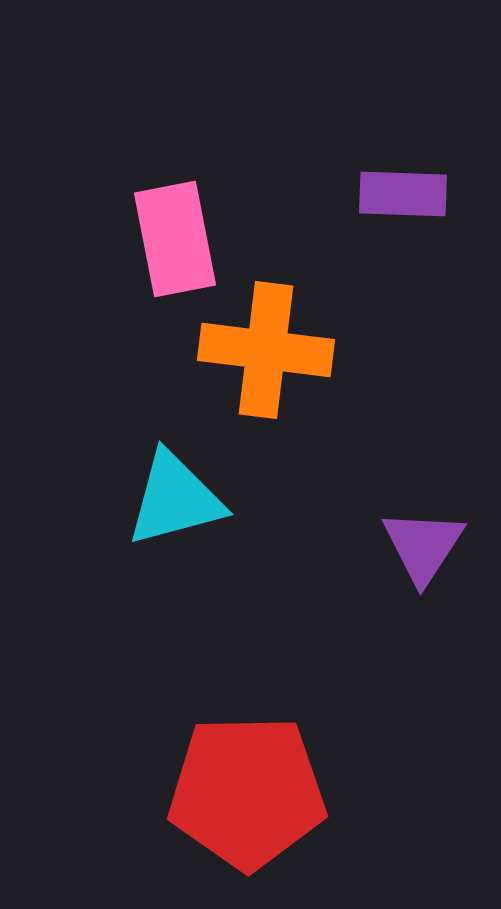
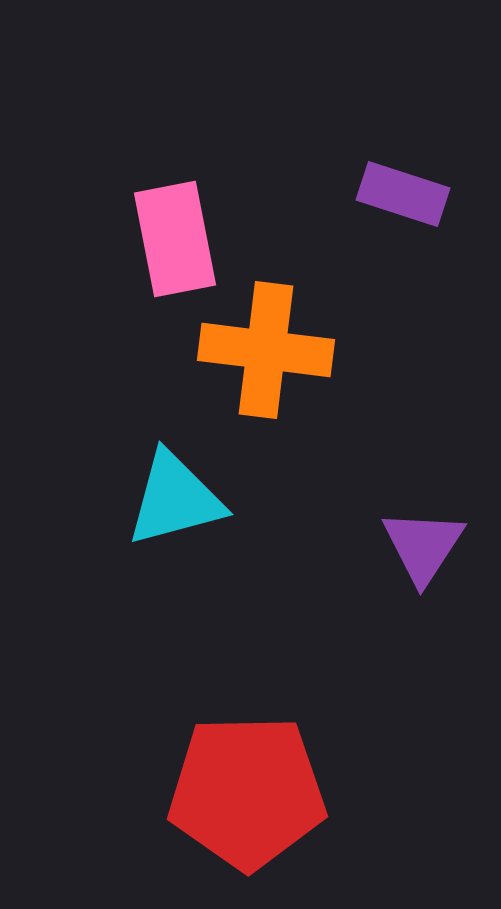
purple rectangle: rotated 16 degrees clockwise
